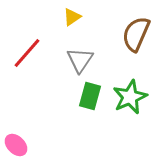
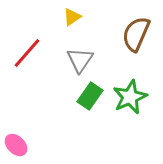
green rectangle: rotated 20 degrees clockwise
